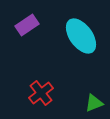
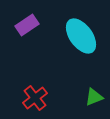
red cross: moved 6 px left, 5 px down
green triangle: moved 6 px up
